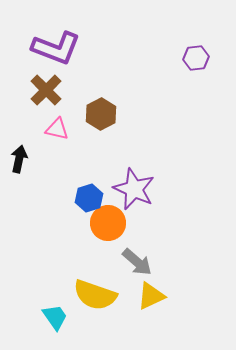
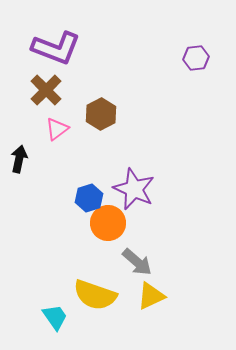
pink triangle: rotated 50 degrees counterclockwise
